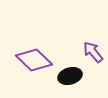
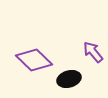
black ellipse: moved 1 px left, 3 px down
